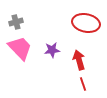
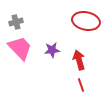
red ellipse: moved 2 px up
red line: moved 2 px left, 1 px down
